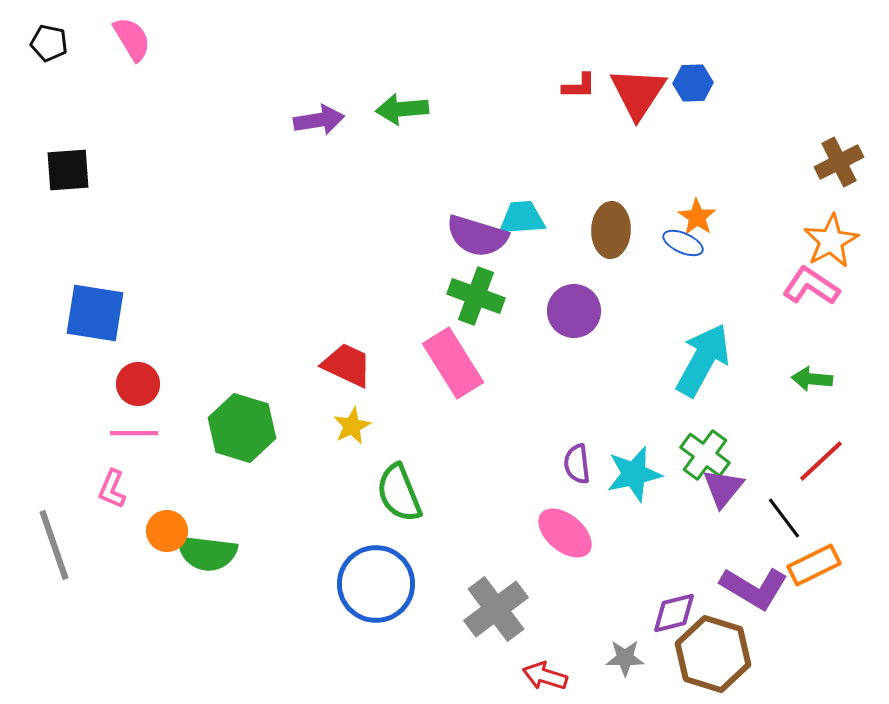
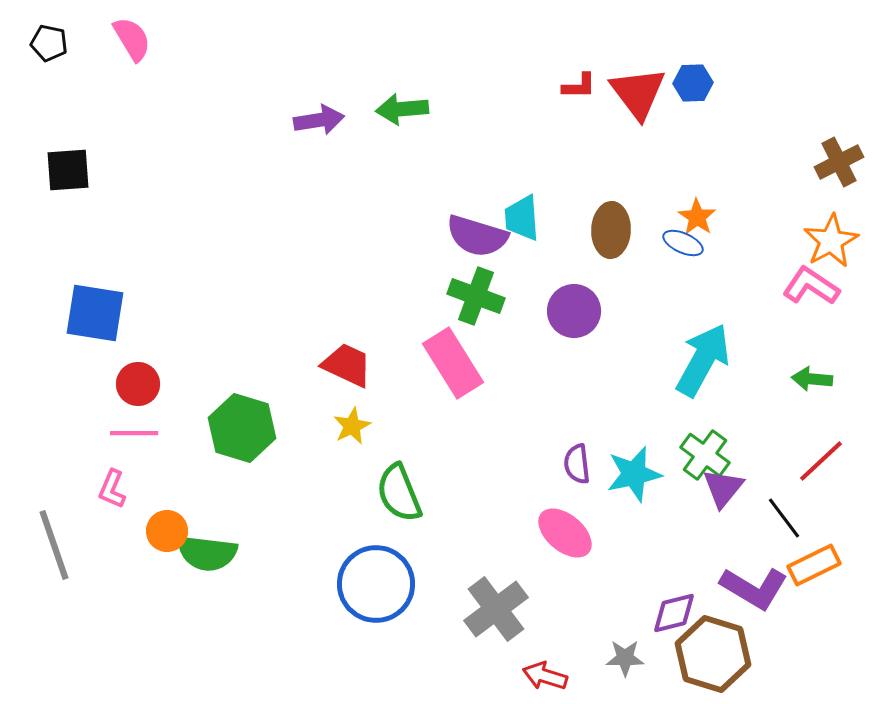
red triangle at (638, 93): rotated 10 degrees counterclockwise
cyan trapezoid at (522, 218): rotated 90 degrees counterclockwise
